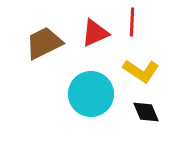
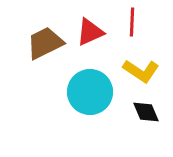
red triangle: moved 5 px left, 1 px up
brown trapezoid: moved 1 px right
cyan circle: moved 1 px left, 2 px up
